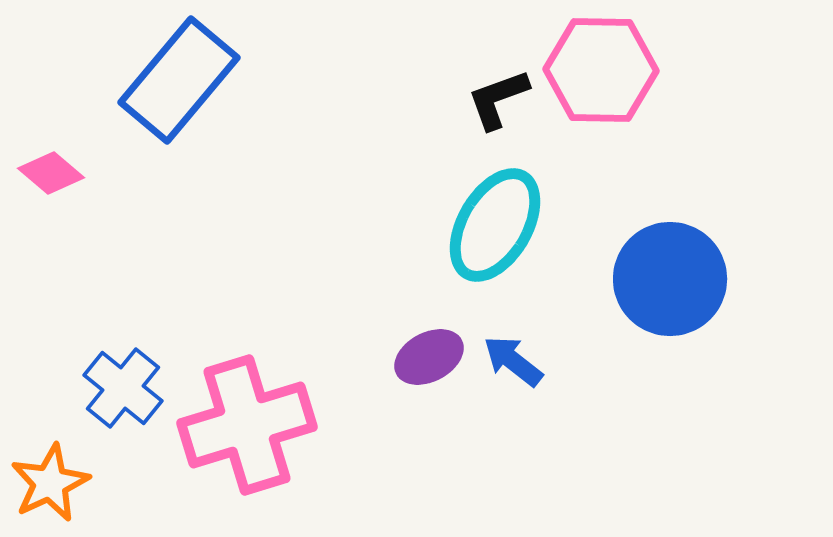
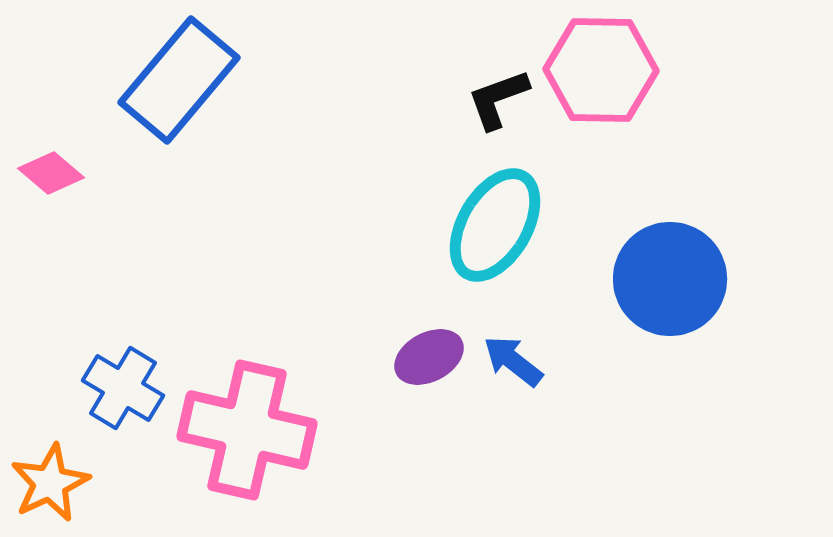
blue cross: rotated 8 degrees counterclockwise
pink cross: moved 5 px down; rotated 30 degrees clockwise
